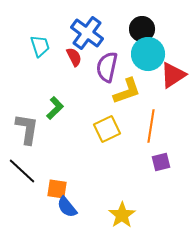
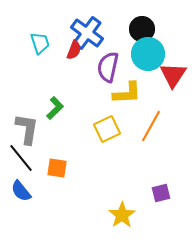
cyan trapezoid: moved 3 px up
red semicircle: moved 7 px up; rotated 48 degrees clockwise
purple semicircle: moved 1 px right
red triangle: rotated 24 degrees counterclockwise
yellow L-shape: moved 2 px down; rotated 16 degrees clockwise
orange line: rotated 20 degrees clockwise
purple square: moved 31 px down
black line: moved 1 px left, 13 px up; rotated 8 degrees clockwise
orange square: moved 21 px up
blue semicircle: moved 46 px left, 16 px up
